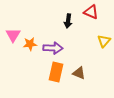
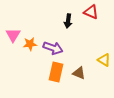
yellow triangle: moved 19 px down; rotated 40 degrees counterclockwise
purple arrow: rotated 18 degrees clockwise
